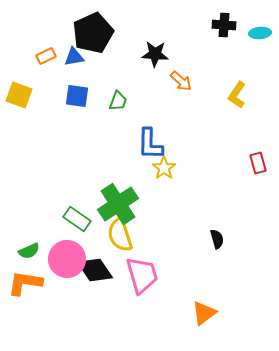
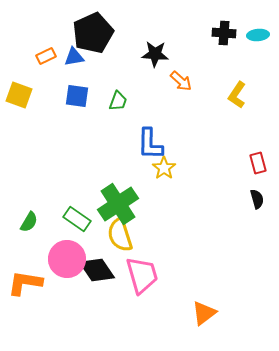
black cross: moved 8 px down
cyan ellipse: moved 2 px left, 2 px down
black semicircle: moved 40 px right, 40 px up
green semicircle: moved 29 px up; rotated 35 degrees counterclockwise
black diamond: moved 2 px right
